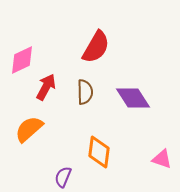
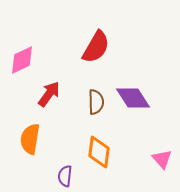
red arrow: moved 3 px right, 7 px down; rotated 8 degrees clockwise
brown semicircle: moved 11 px right, 10 px down
orange semicircle: moved 1 px right, 10 px down; rotated 40 degrees counterclockwise
pink triangle: rotated 30 degrees clockwise
purple semicircle: moved 2 px right, 1 px up; rotated 15 degrees counterclockwise
